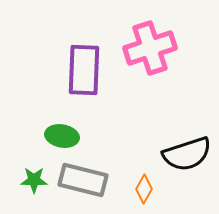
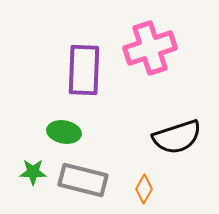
green ellipse: moved 2 px right, 4 px up
black semicircle: moved 10 px left, 17 px up
green star: moved 1 px left, 8 px up
